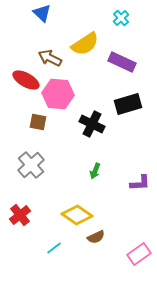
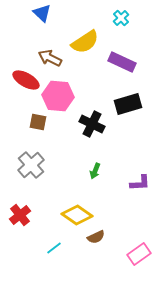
yellow semicircle: moved 2 px up
pink hexagon: moved 2 px down
